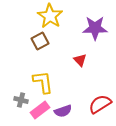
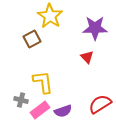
brown square: moved 8 px left, 2 px up
red triangle: moved 7 px right, 3 px up
